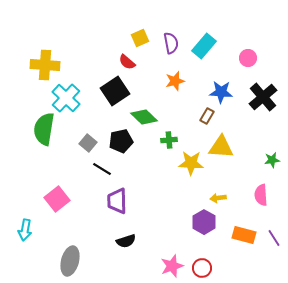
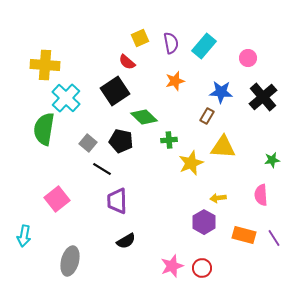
black pentagon: rotated 25 degrees clockwise
yellow triangle: moved 2 px right
yellow star: rotated 25 degrees counterclockwise
cyan arrow: moved 1 px left, 6 px down
black semicircle: rotated 12 degrees counterclockwise
